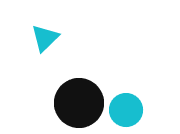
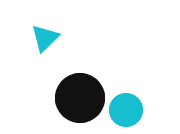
black circle: moved 1 px right, 5 px up
